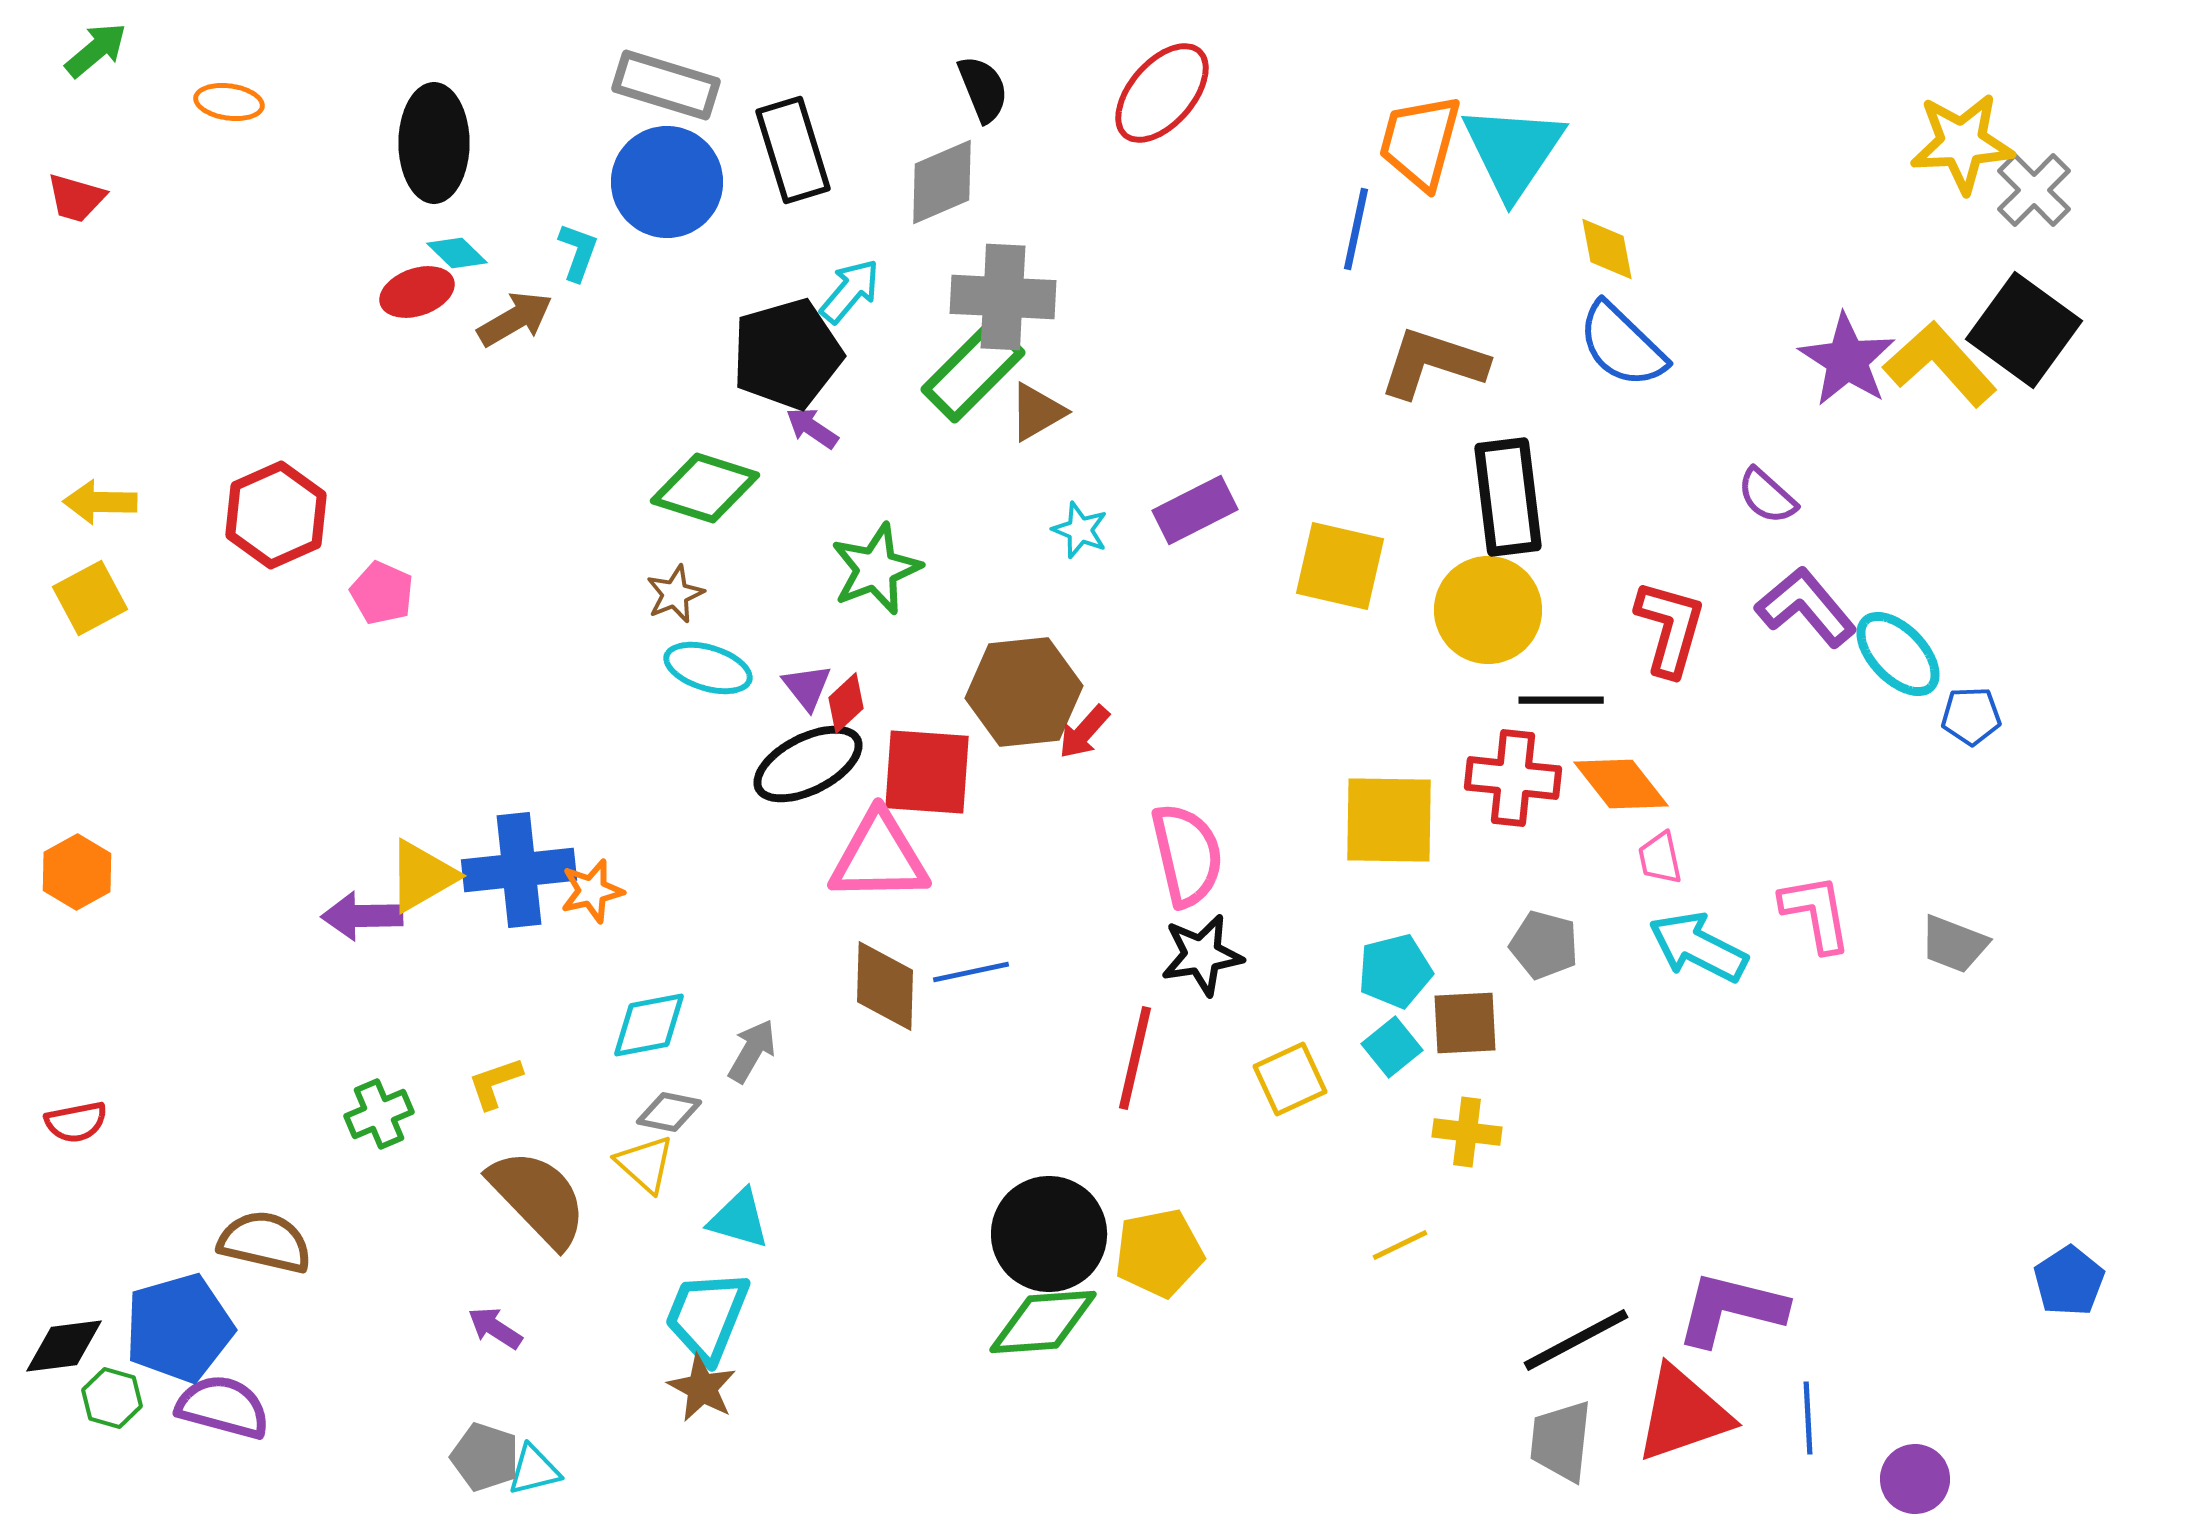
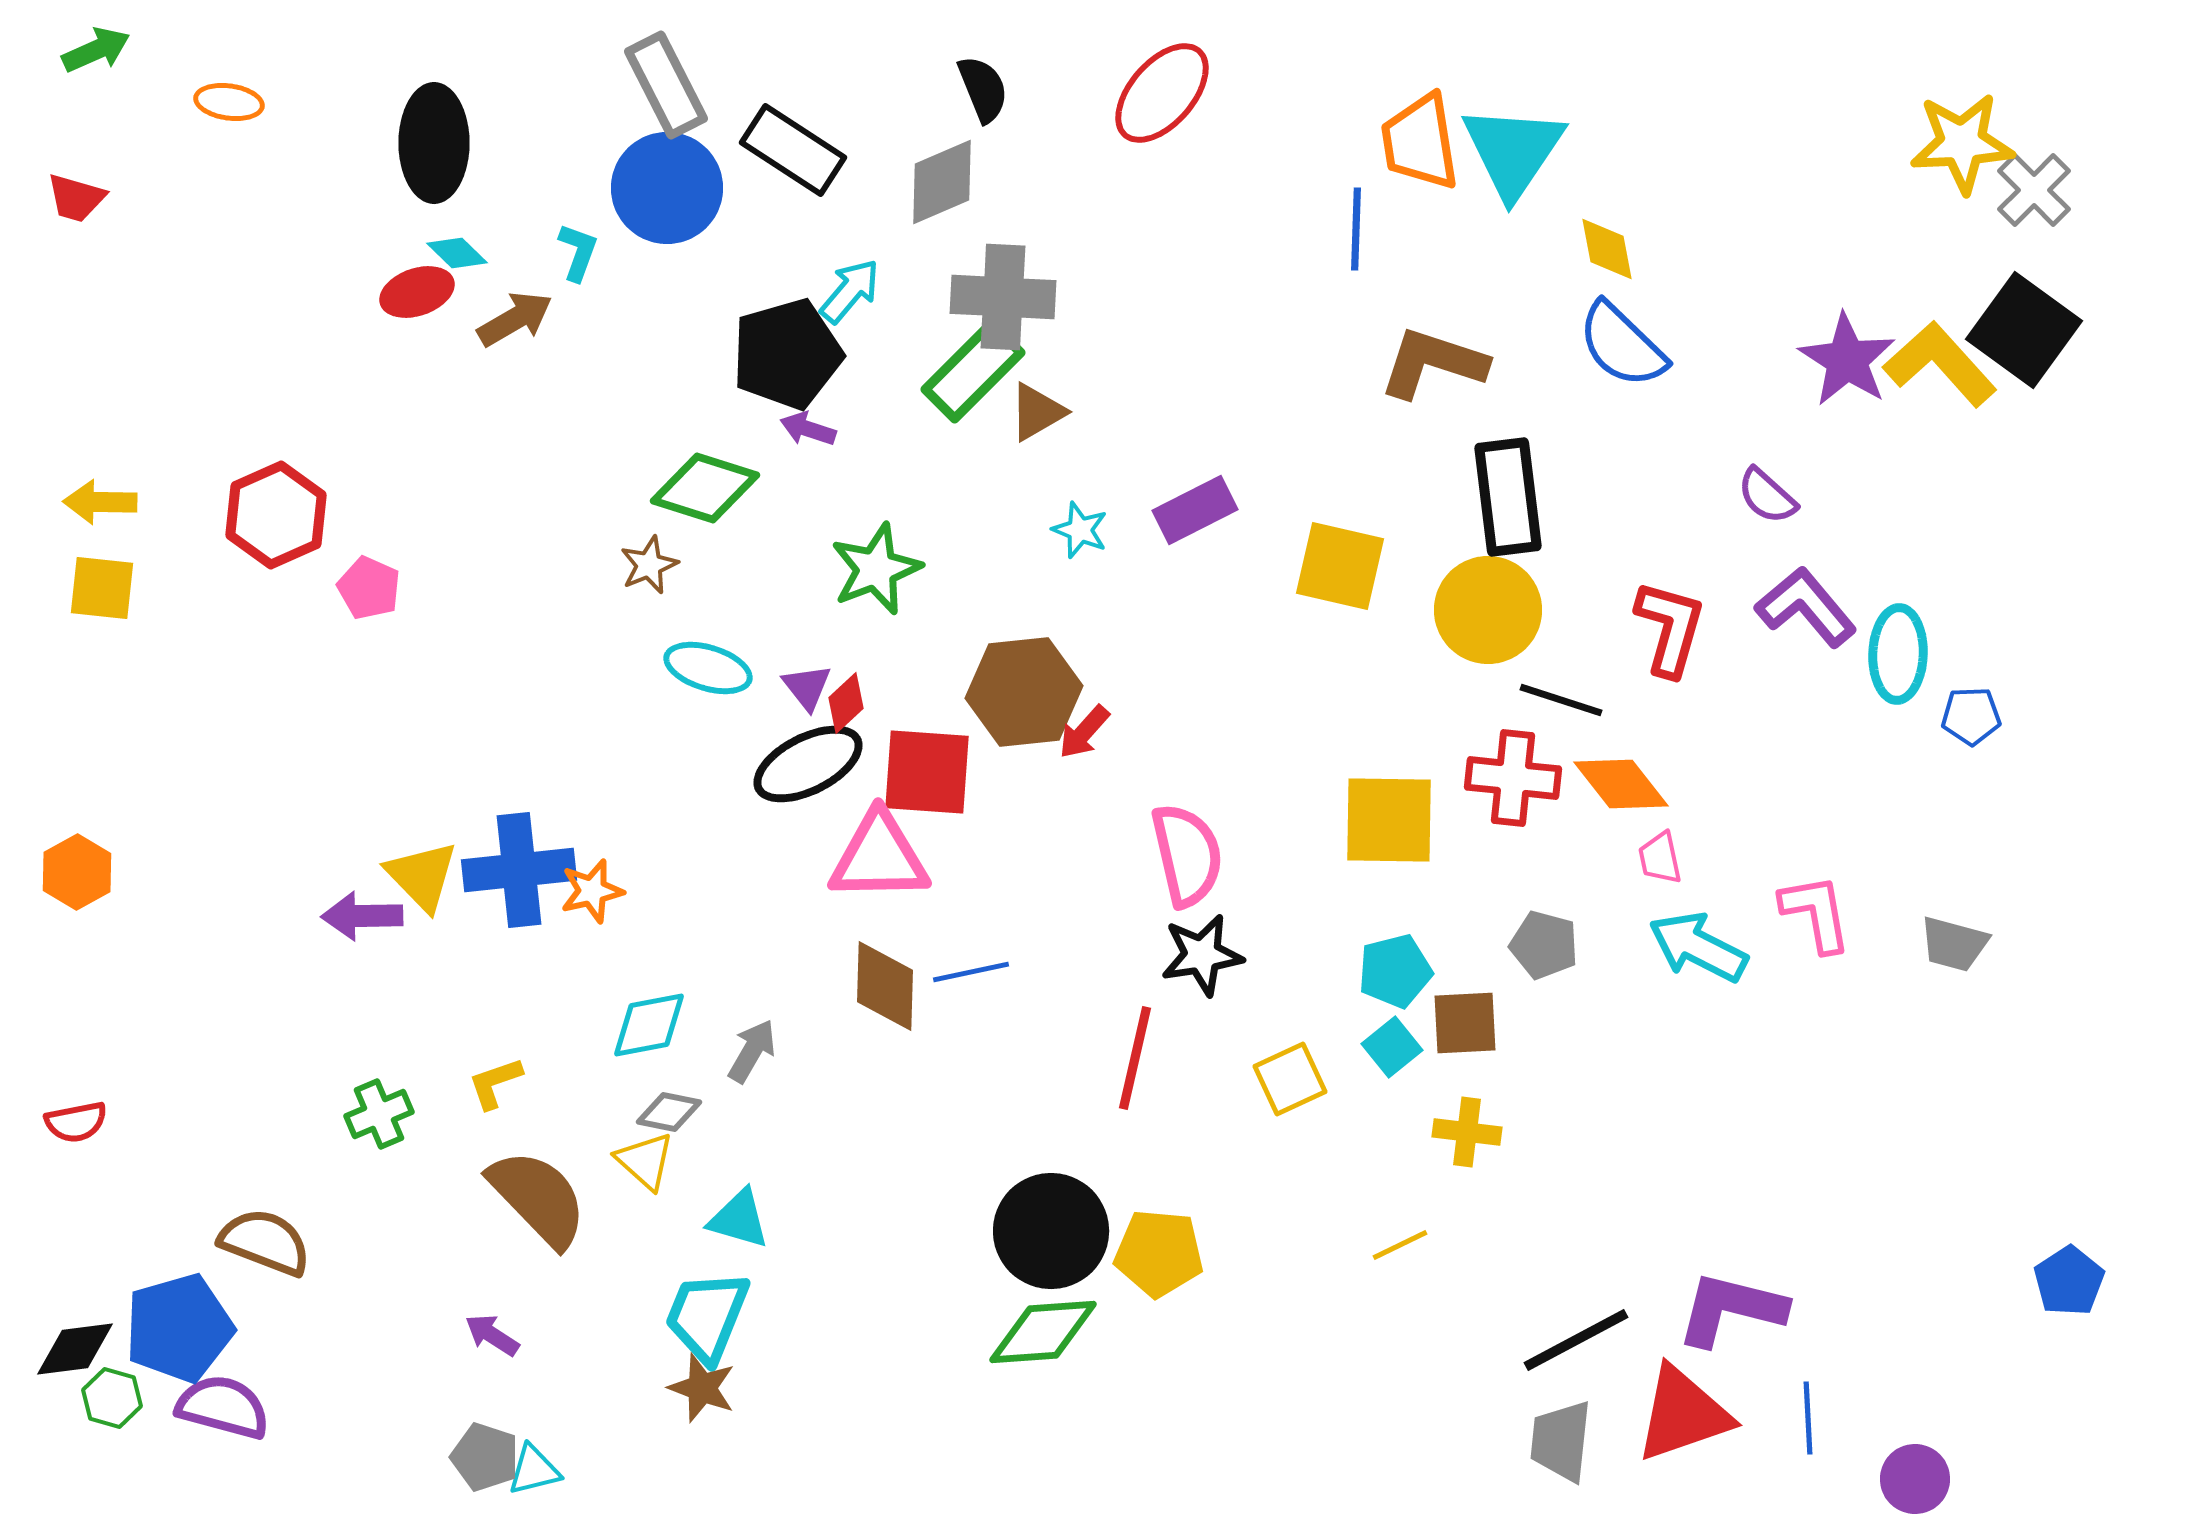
green arrow at (96, 50): rotated 16 degrees clockwise
gray rectangle at (666, 85): rotated 46 degrees clockwise
orange trapezoid at (1420, 142): rotated 24 degrees counterclockwise
black rectangle at (793, 150): rotated 40 degrees counterclockwise
blue circle at (667, 182): moved 6 px down
blue line at (1356, 229): rotated 10 degrees counterclockwise
purple arrow at (812, 428): moved 4 px left, 1 px down; rotated 16 degrees counterclockwise
pink pentagon at (382, 593): moved 13 px left, 5 px up
brown star at (675, 594): moved 26 px left, 29 px up
yellow square at (90, 598): moved 12 px right, 10 px up; rotated 34 degrees clockwise
cyan ellipse at (1898, 654): rotated 46 degrees clockwise
black line at (1561, 700): rotated 18 degrees clockwise
yellow triangle at (422, 876): rotated 44 degrees counterclockwise
gray trapezoid at (1954, 944): rotated 6 degrees counterclockwise
yellow triangle at (645, 1164): moved 3 px up
black circle at (1049, 1234): moved 2 px right, 3 px up
brown semicircle at (265, 1242): rotated 8 degrees clockwise
yellow pentagon at (1159, 1253): rotated 16 degrees clockwise
green diamond at (1043, 1322): moved 10 px down
purple arrow at (495, 1328): moved 3 px left, 7 px down
black diamond at (64, 1346): moved 11 px right, 3 px down
brown star at (702, 1388): rotated 8 degrees counterclockwise
